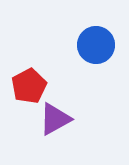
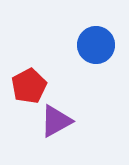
purple triangle: moved 1 px right, 2 px down
